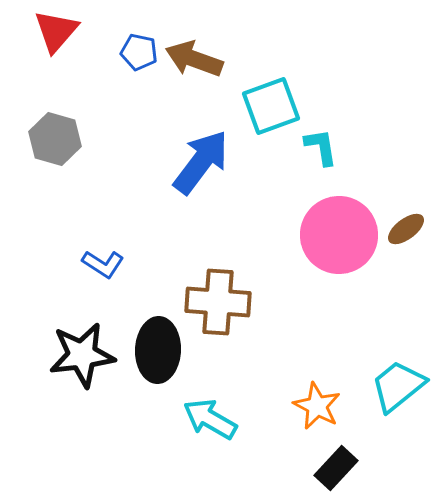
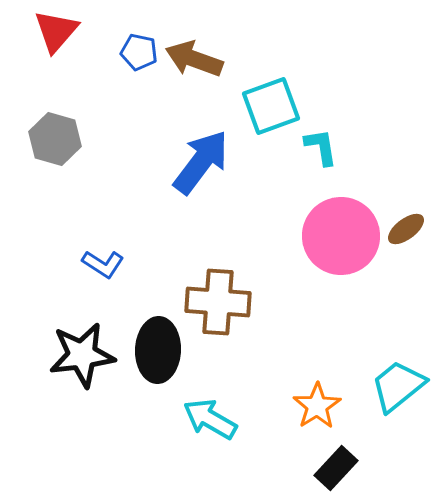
pink circle: moved 2 px right, 1 px down
orange star: rotated 12 degrees clockwise
